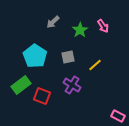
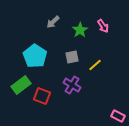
gray square: moved 4 px right
